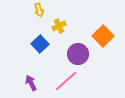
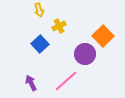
purple circle: moved 7 px right
